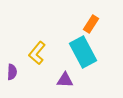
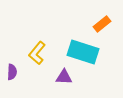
orange rectangle: moved 11 px right; rotated 18 degrees clockwise
cyan rectangle: rotated 44 degrees counterclockwise
purple triangle: moved 1 px left, 3 px up
